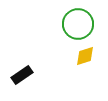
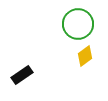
yellow diamond: rotated 20 degrees counterclockwise
